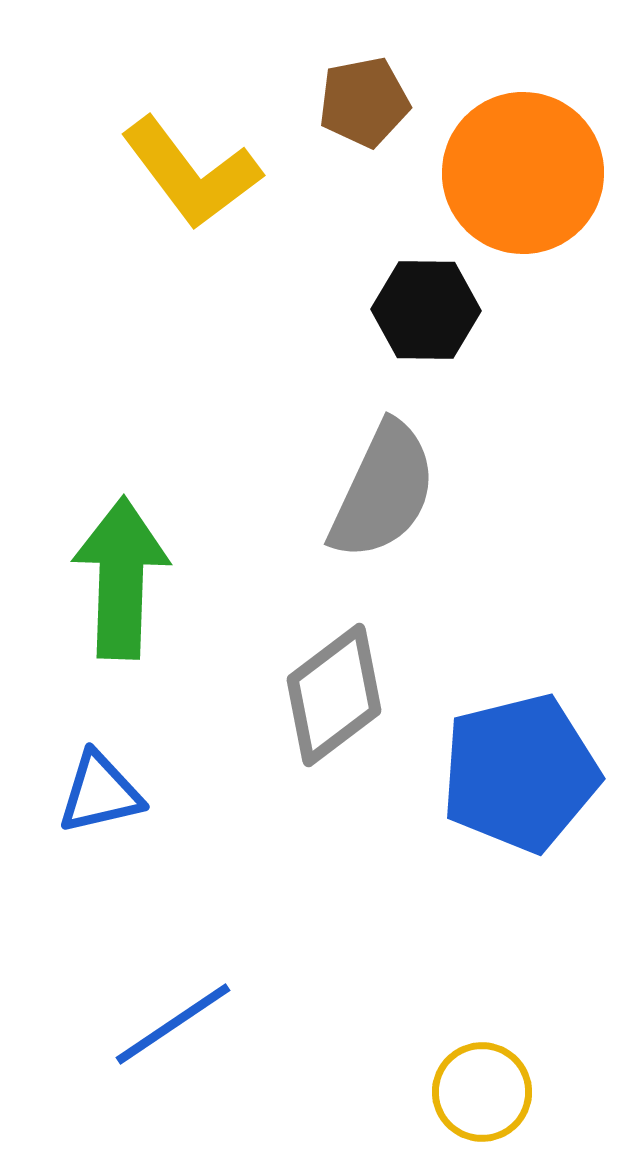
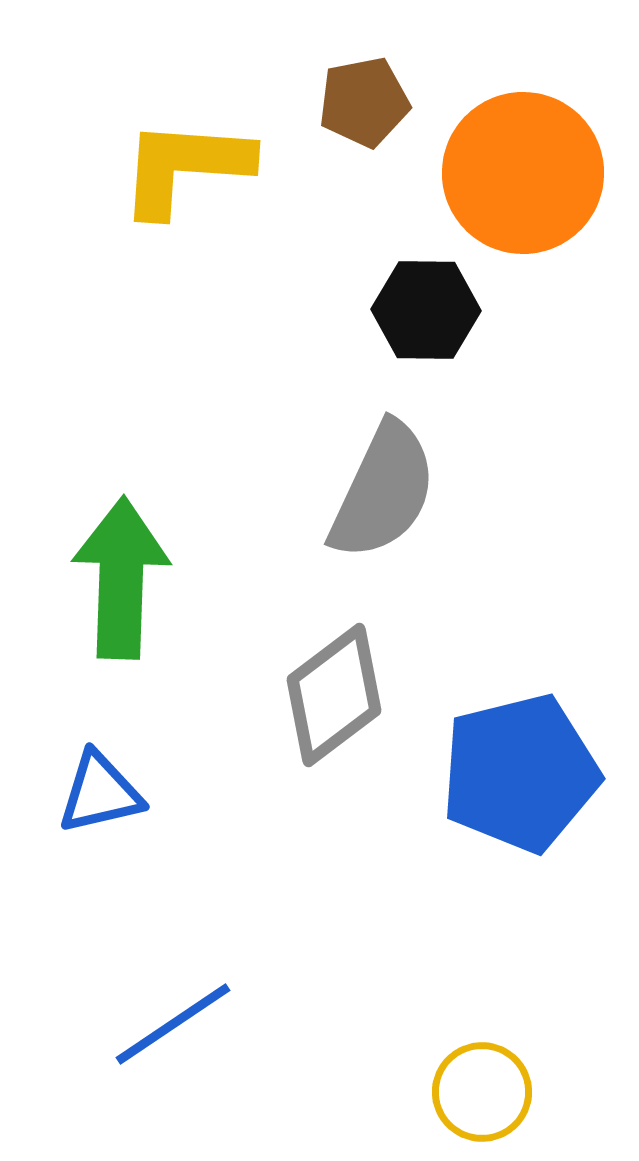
yellow L-shape: moved 6 px left, 6 px up; rotated 131 degrees clockwise
